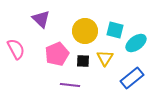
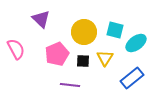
yellow circle: moved 1 px left, 1 px down
